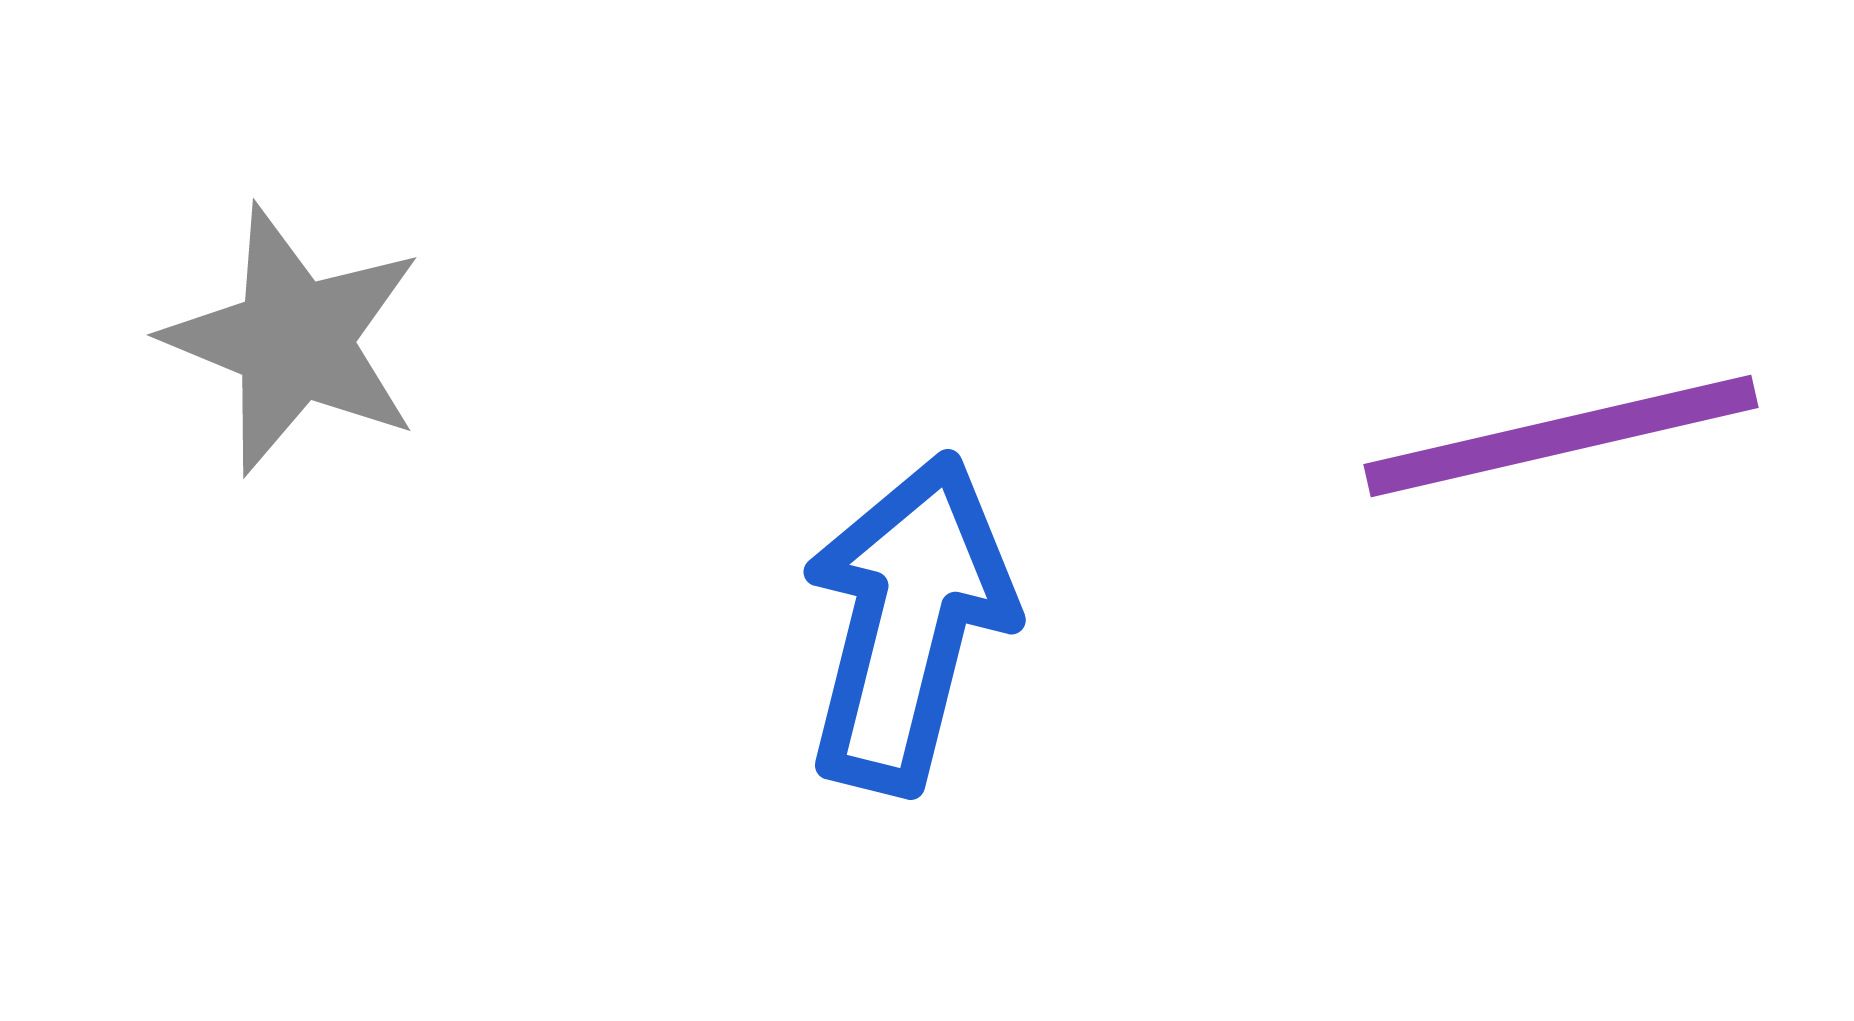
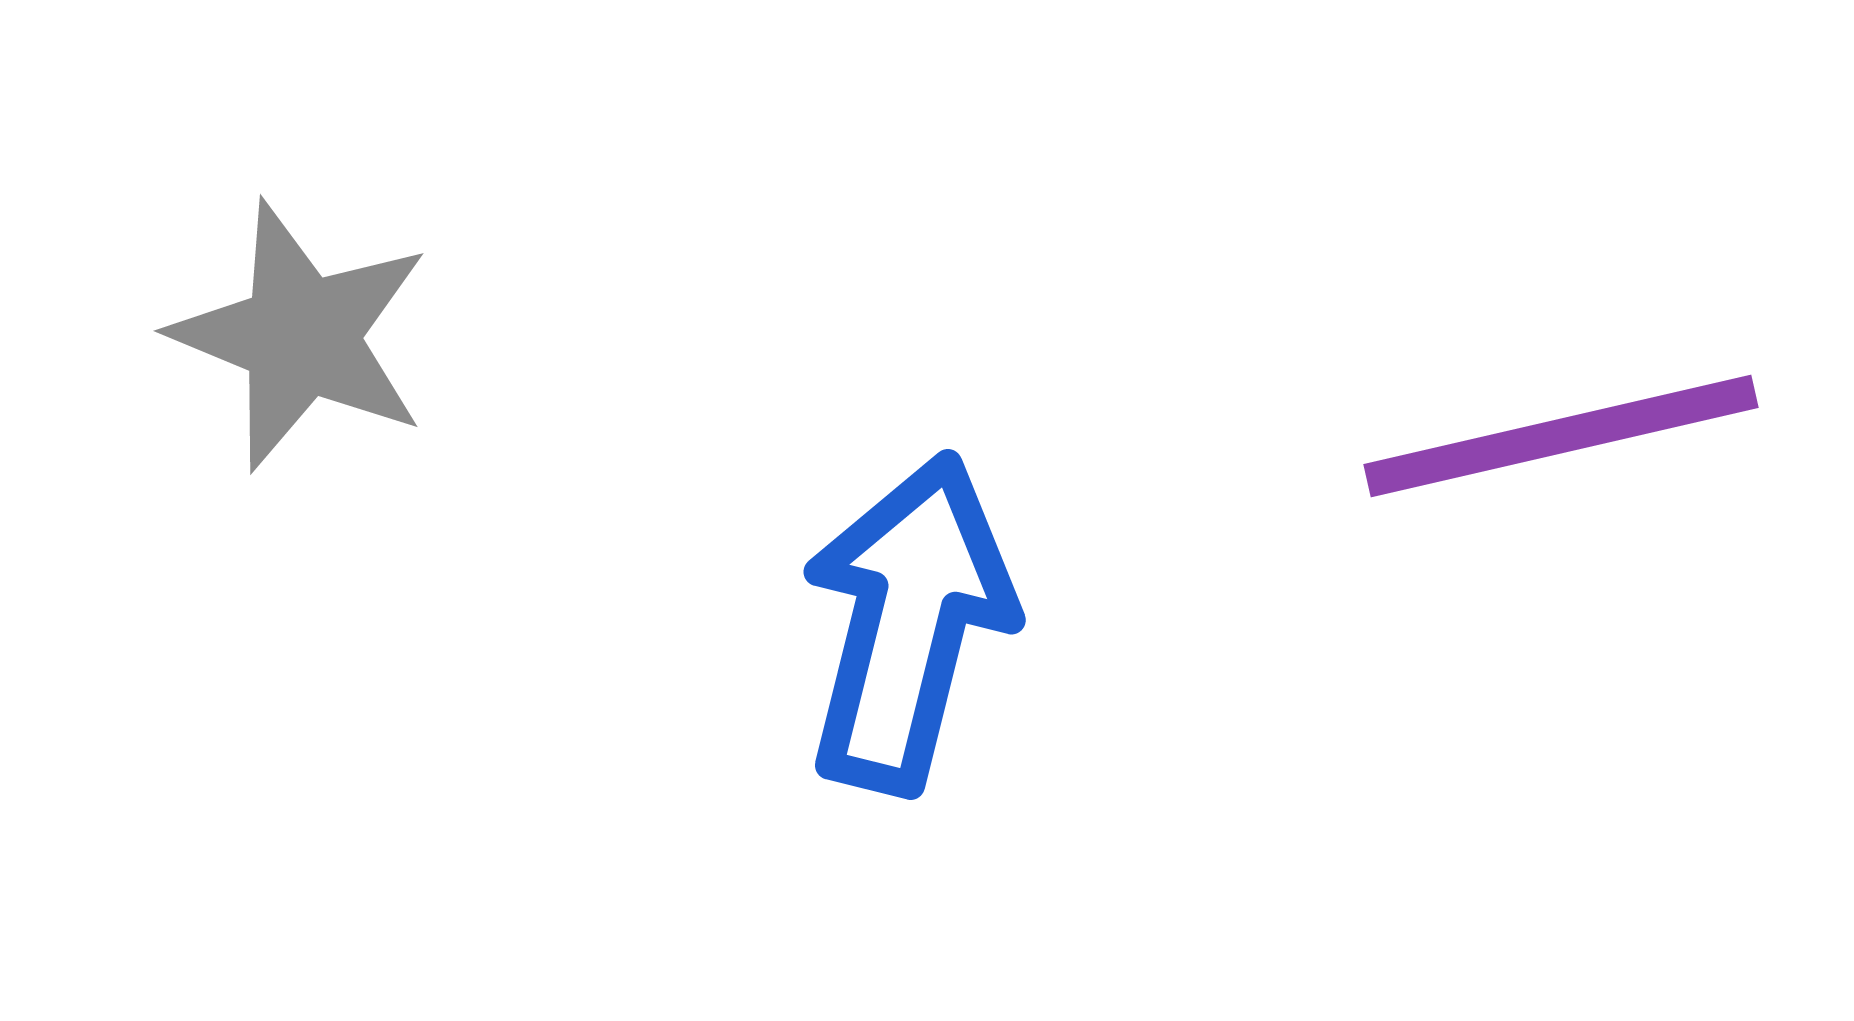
gray star: moved 7 px right, 4 px up
